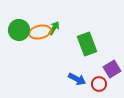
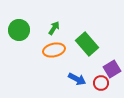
orange ellipse: moved 14 px right, 18 px down
green rectangle: rotated 20 degrees counterclockwise
red circle: moved 2 px right, 1 px up
